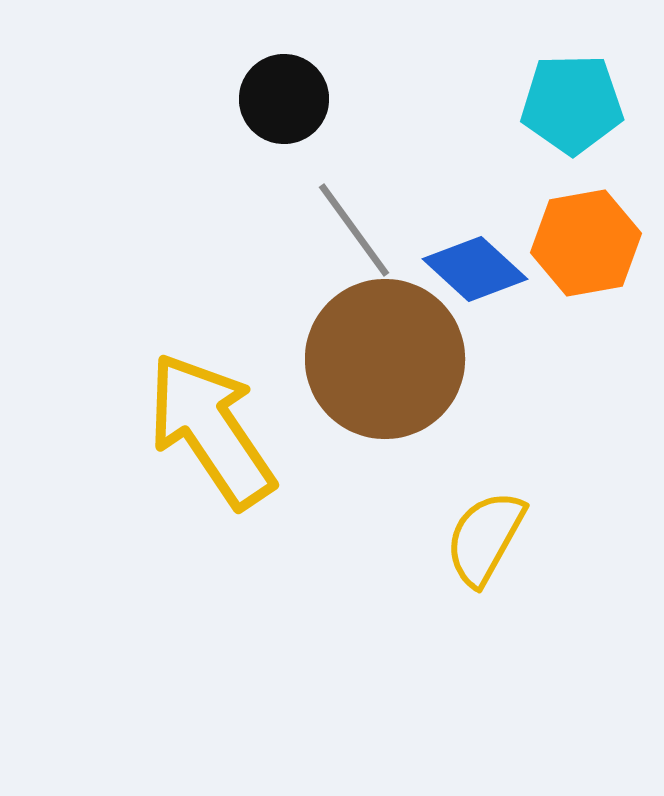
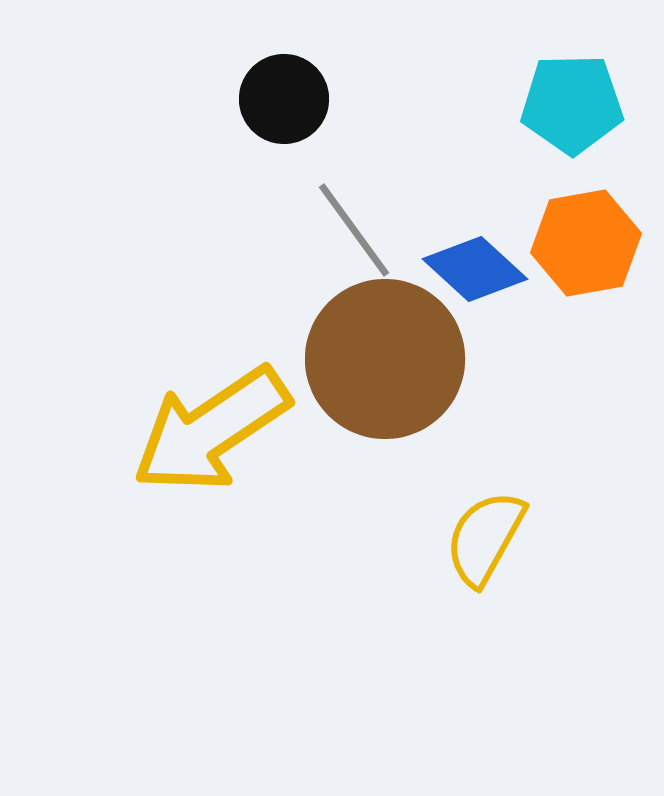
yellow arrow: rotated 90 degrees counterclockwise
